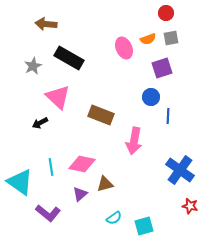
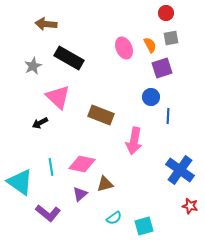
orange semicircle: moved 2 px right, 6 px down; rotated 98 degrees counterclockwise
